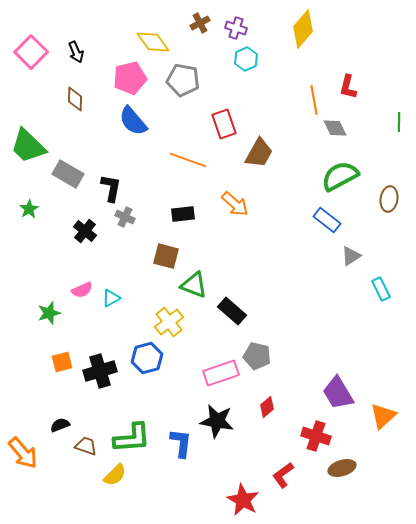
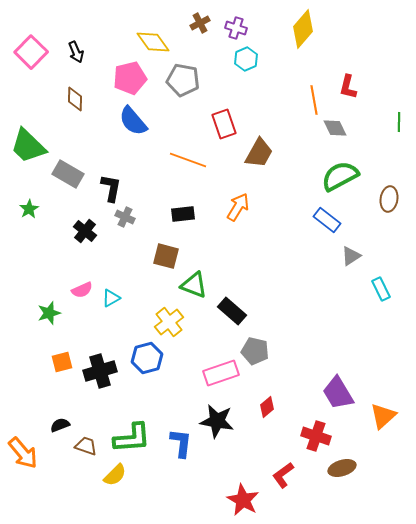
orange arrow at (235, 204): moved 3 px right, 3 px down; rotated 100 degrees counterclockwise
gray pentagon at (257, 356): moved 2 px left, 5 px up
